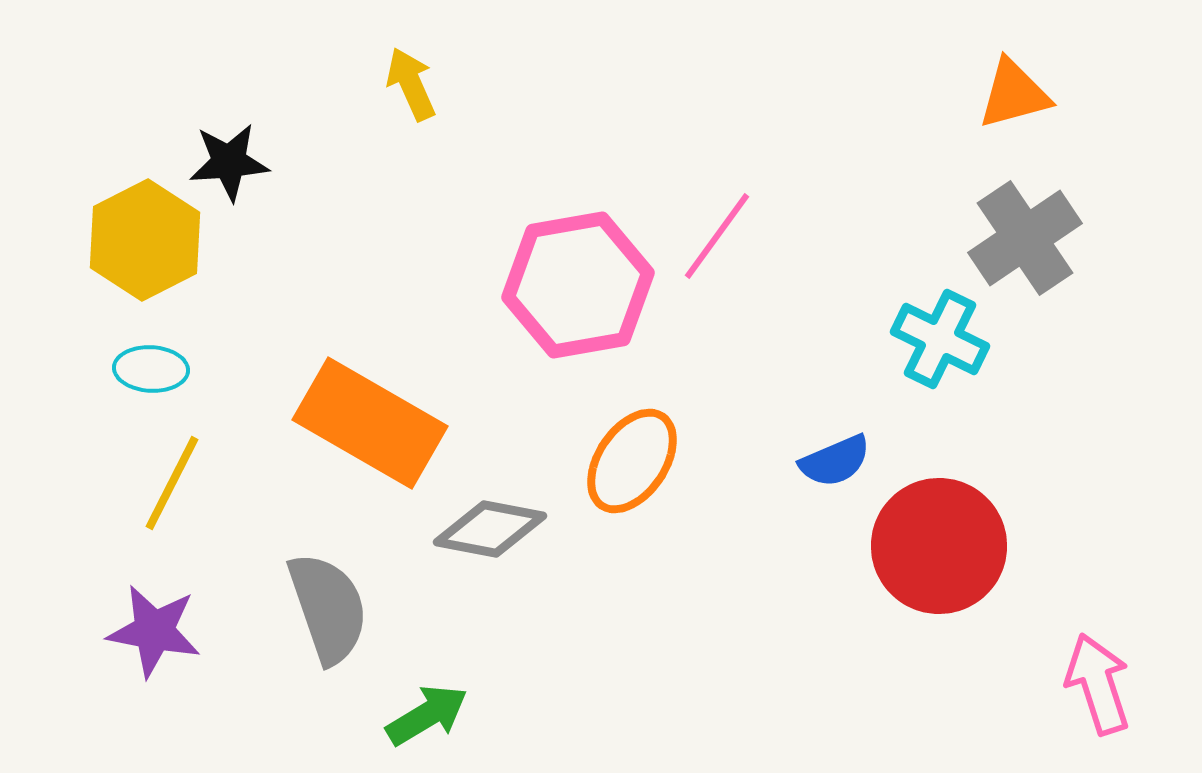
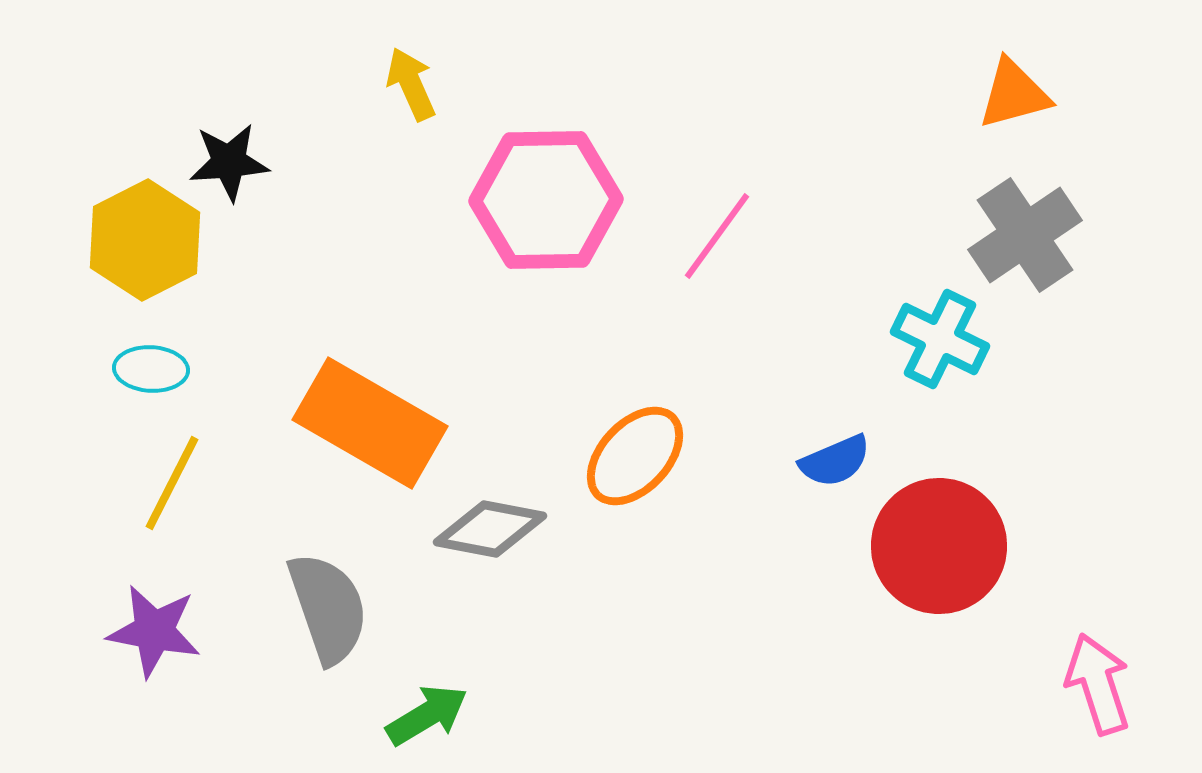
gray cross: moved 3 px up
pink hexagon: moved 32 px left, 85 px up; rotated 9 degrees clockwise
orange ellipse: moved 3 px right, 5 px up; rotated 9 degrees clockwise
